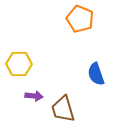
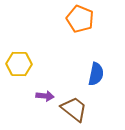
blue semicircle: rotated 150 degrees counterclockwise
purple arrow: moved 11 px right
brown trapezoid: moved 11 px right; rotated 144 degrees clockwise
